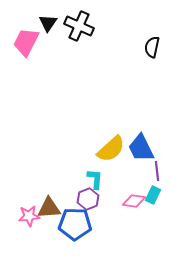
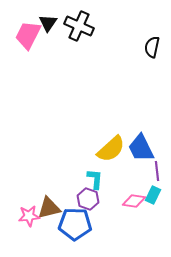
pink trapezoid: moved 2 px right, 7 px up
purple hexagon: rotated 20 degrees counterclockwise
brown triangle: rotated 10 degrees counterclockwise
